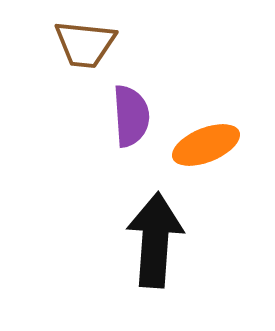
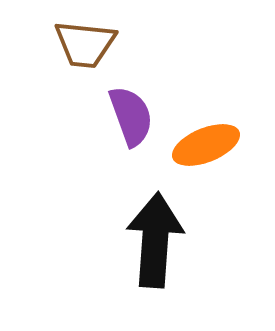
purple semicircle: rotated 16 degrees counterclockwise
